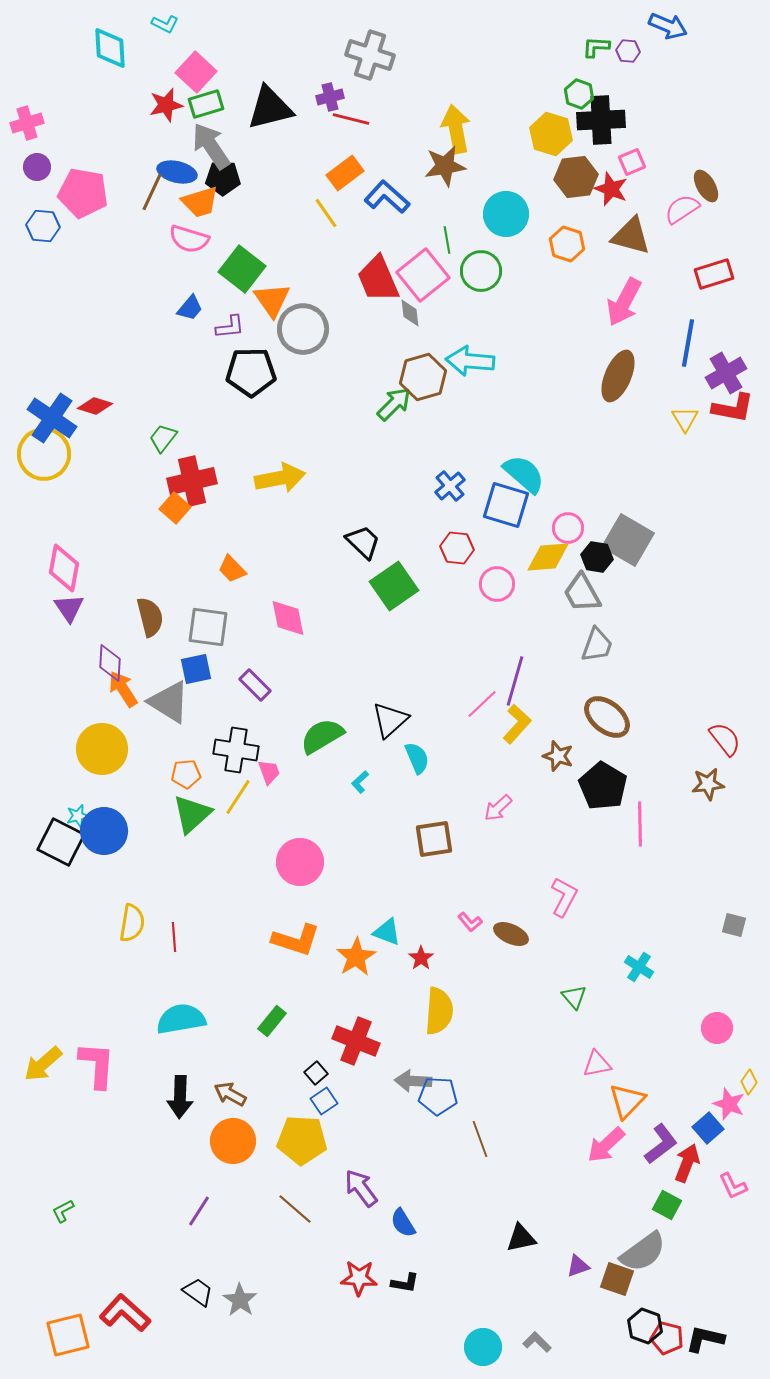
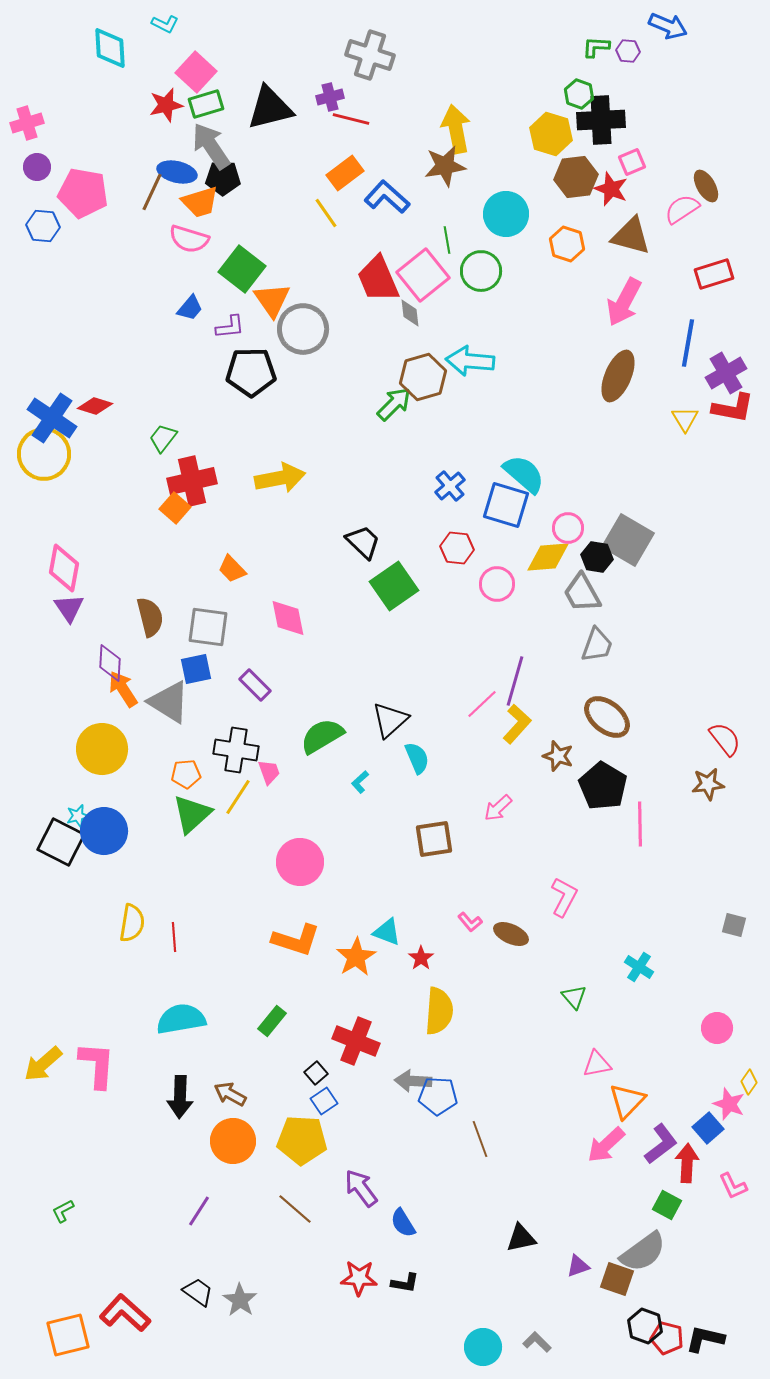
red arrow at (687, 1163): rotated 18 degrees counterclockwise
